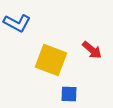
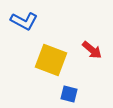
blue L-shape: moved 7 px right, 2 px up
blue square: rotated 12 degrees clockwise
